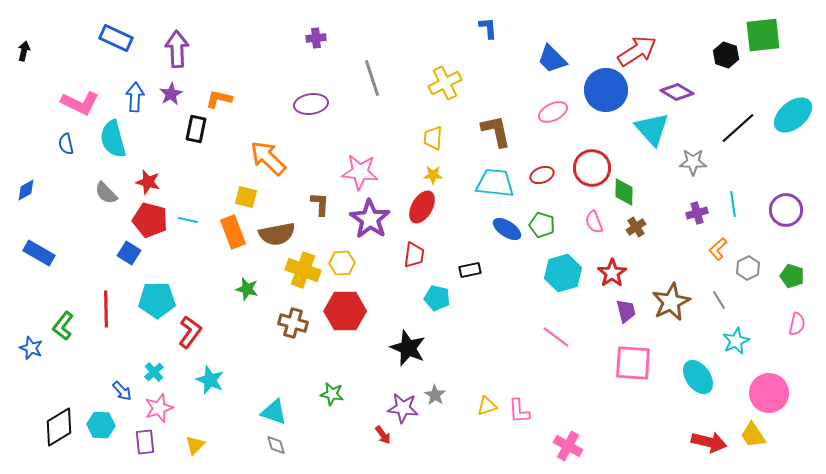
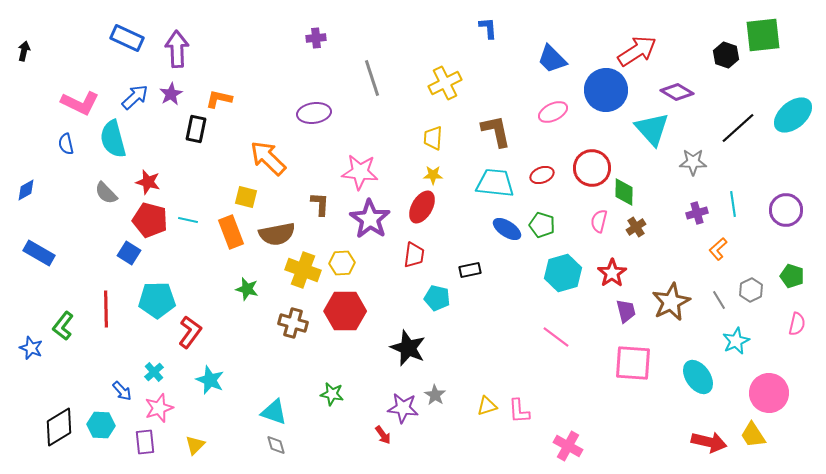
blue rectangle at (116, 38): moved 11 px right
blue arrow at (135, 97): rotated 44 degrees clockwise
purple ellipse at (311, 104): moved 3 px right, 9 px down
pink semicircle at (594, 222): moved 5 px right, 1 px up; rotated 35 degrees clockwise
orange rectangle at (233, 232): moved 2 px left
gray hexagon at (748, 268): moved 3 px right, 22 px down
